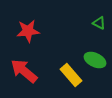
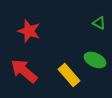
red star: moved 1 px right; rotated 25 degrees clockwise
yellow rectangle: moved 2 px left
